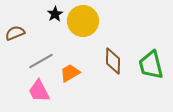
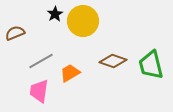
brown diamond: rotated 72 degrees counterclockwise
pink trapezoid: rotated 35 degrees clockwise
